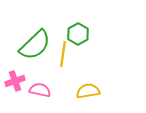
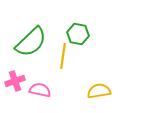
green hexagon: rotated 20 degrees counterclockwise
green semicircle: moved 4 px left, 3 px up
yellow line: moved 2 px down
yellow semicircle: moved 11 px right
